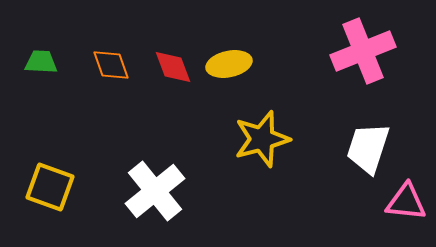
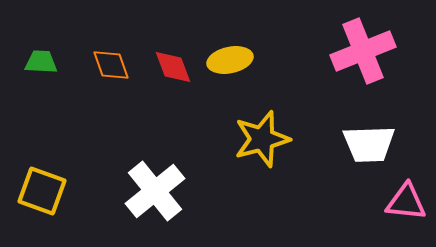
yellow ellipse: moved 1 px right, 4 px up
white trapezoid: moved 1 px right, 4 px up; rotated 110 degrees counterclockwise
yellow square: moved 8 px left, 4 px down
